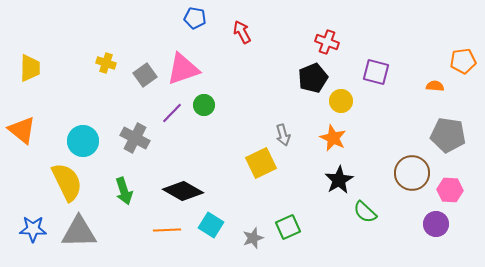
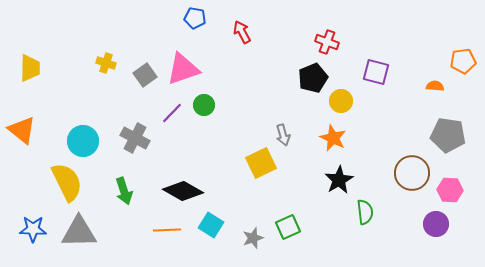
green semicircle: rotated 140 degrees counterclockwise
